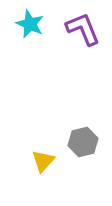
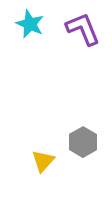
gray hexagon: rotated 16 degrees counterclockwise
